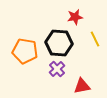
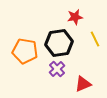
black hexagon: rotated 12 degrees counterclockwise
red triangle: moved 1 px right, 2 px up; rotated 12 degrees counterclockwise
